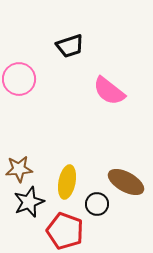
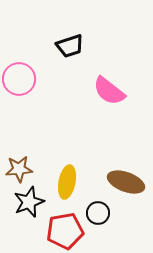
brown ellipse: rotated 9 degrees counterclockwise
black circle: moved 1 px right, 9 px down
red pentagon: rotated 30 degrees counterclockwise
